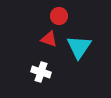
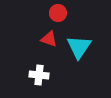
red circle: moved 1 px left, 3 px up
white cross: moved 2 px left, 3 px down; rotated 12 degrees counterclockwise
